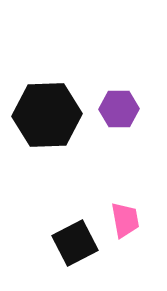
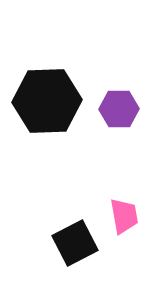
black hexagon: moved 14 px up
pink trapezoid: moved 1 px left, 4 px up
